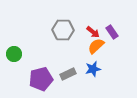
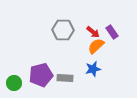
green circle: moved 29 px down
gray rectangle: moved 3 px left, 4 px down; rotated 28 degrees clockwise
purple pentagon: moved 4 px up
